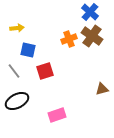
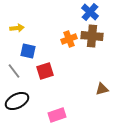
brown cross: rotated 30 degrees counterclockwise
blue square: moved 1 px down
